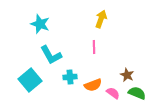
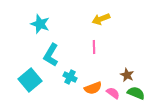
yellow arrow: rotated 132 degrees counterclockwise
cyan L-shape: rotated 60 degrees clockwise
cyan cross: rotated 32 degrees clockwise
orange semicircle: moved 3 px down
green semicircle: moved 1 px left
